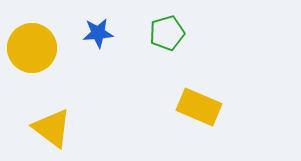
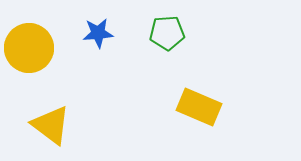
green pentagon: rotated 12 degrees clockwise
yellow circle: moved 3 px left
yellow triangle: moved 1 px left, 3 px up
